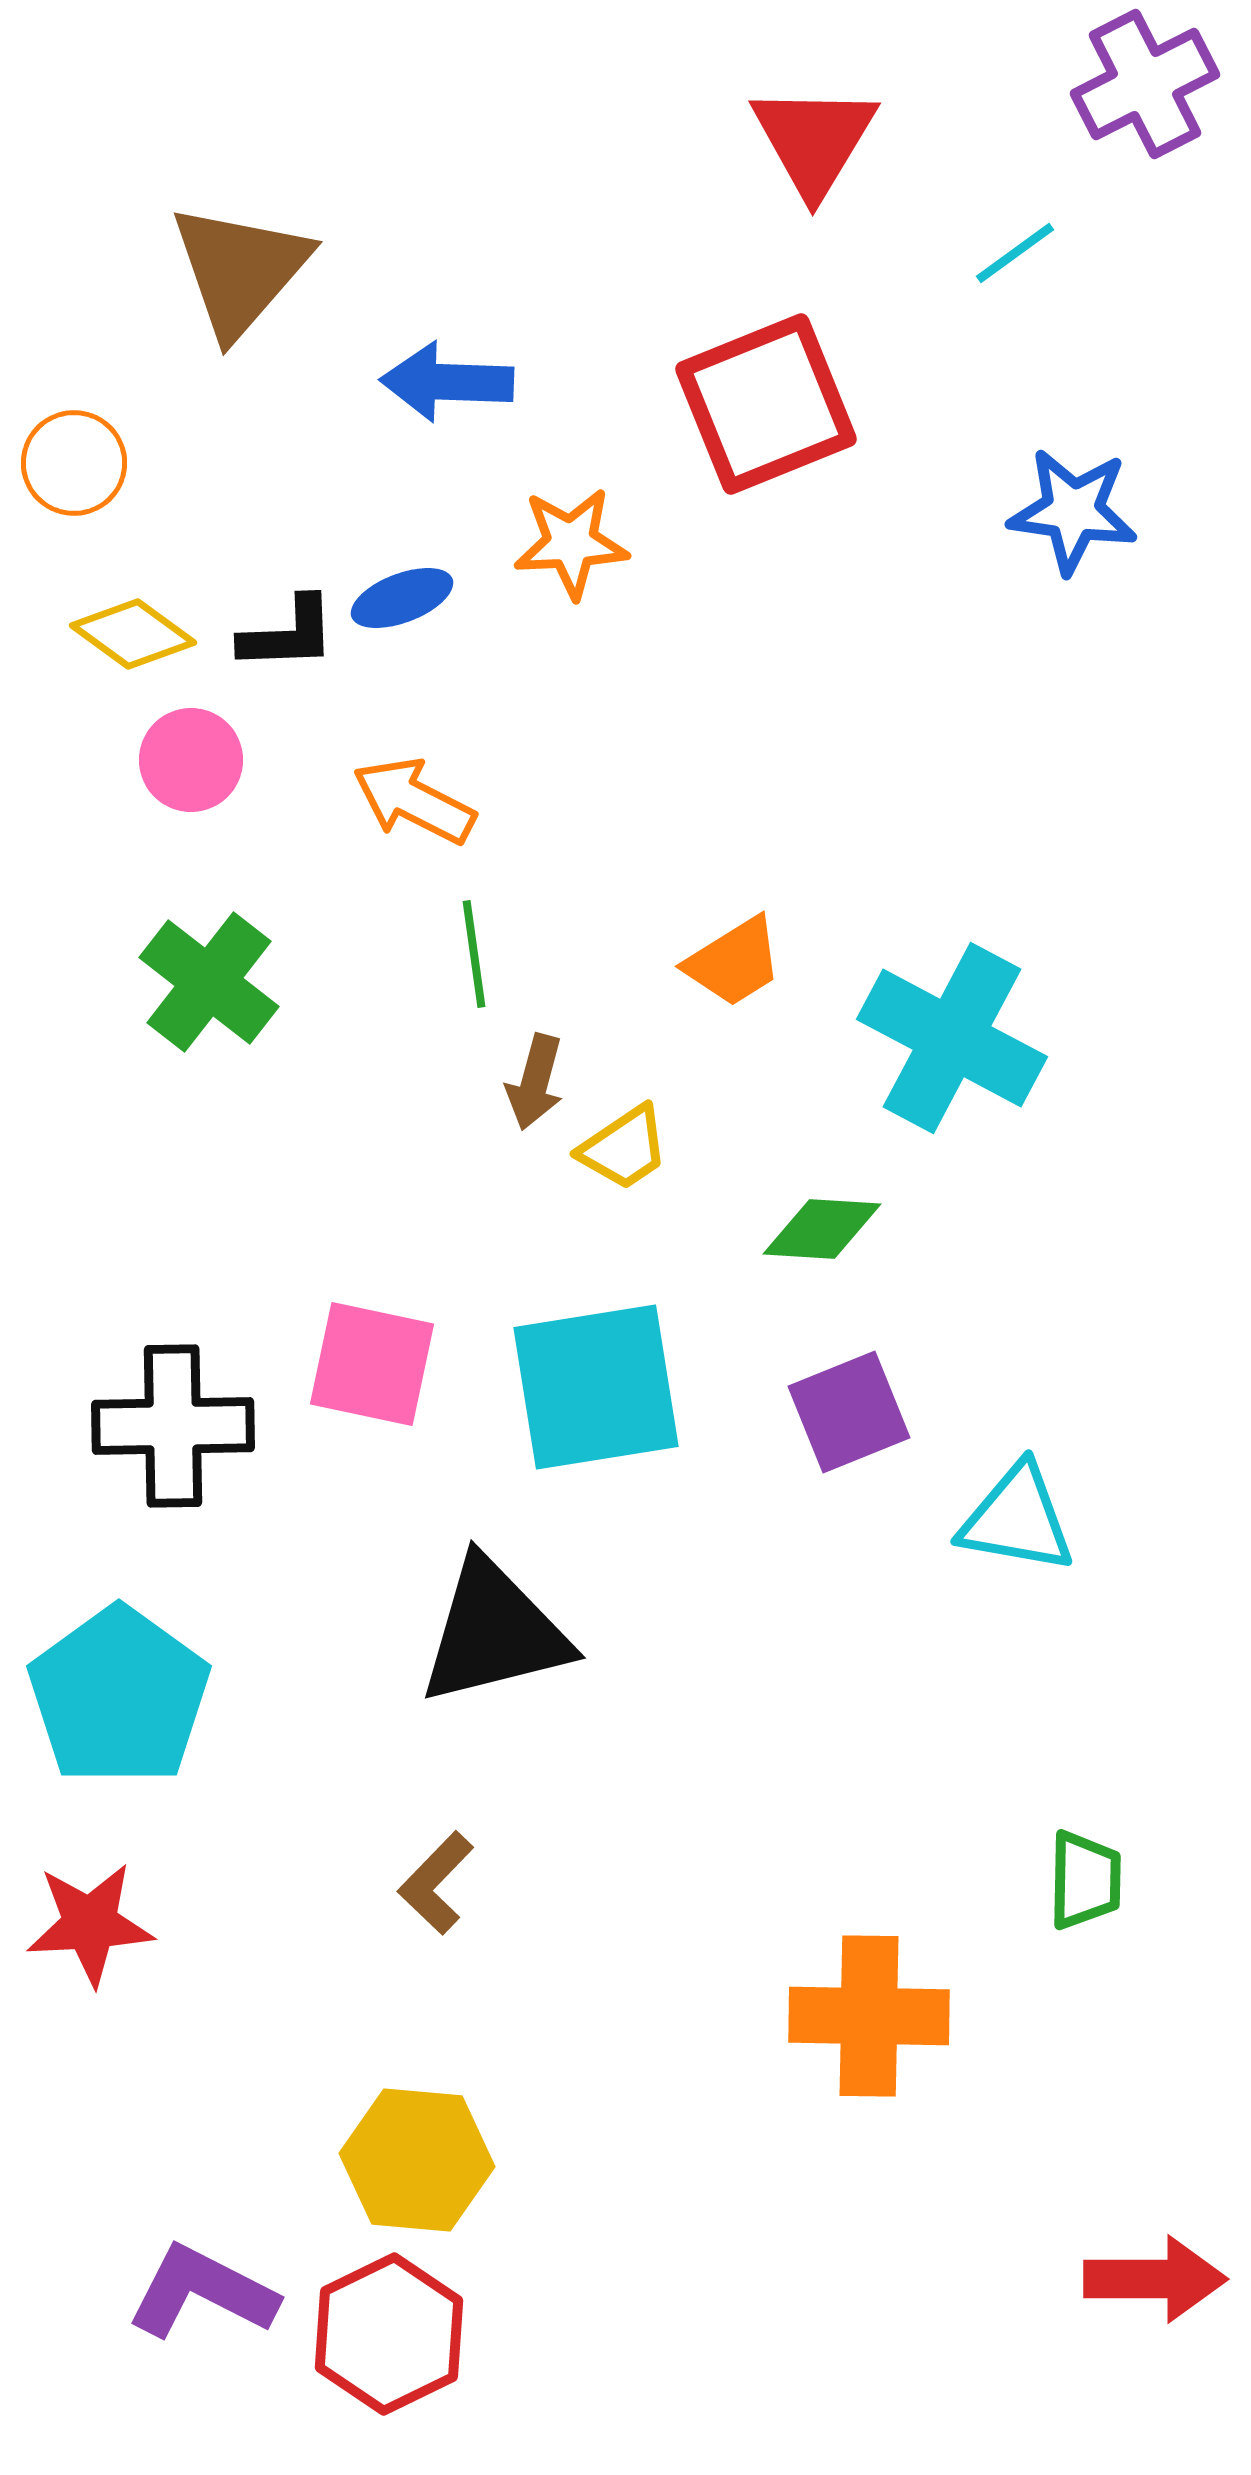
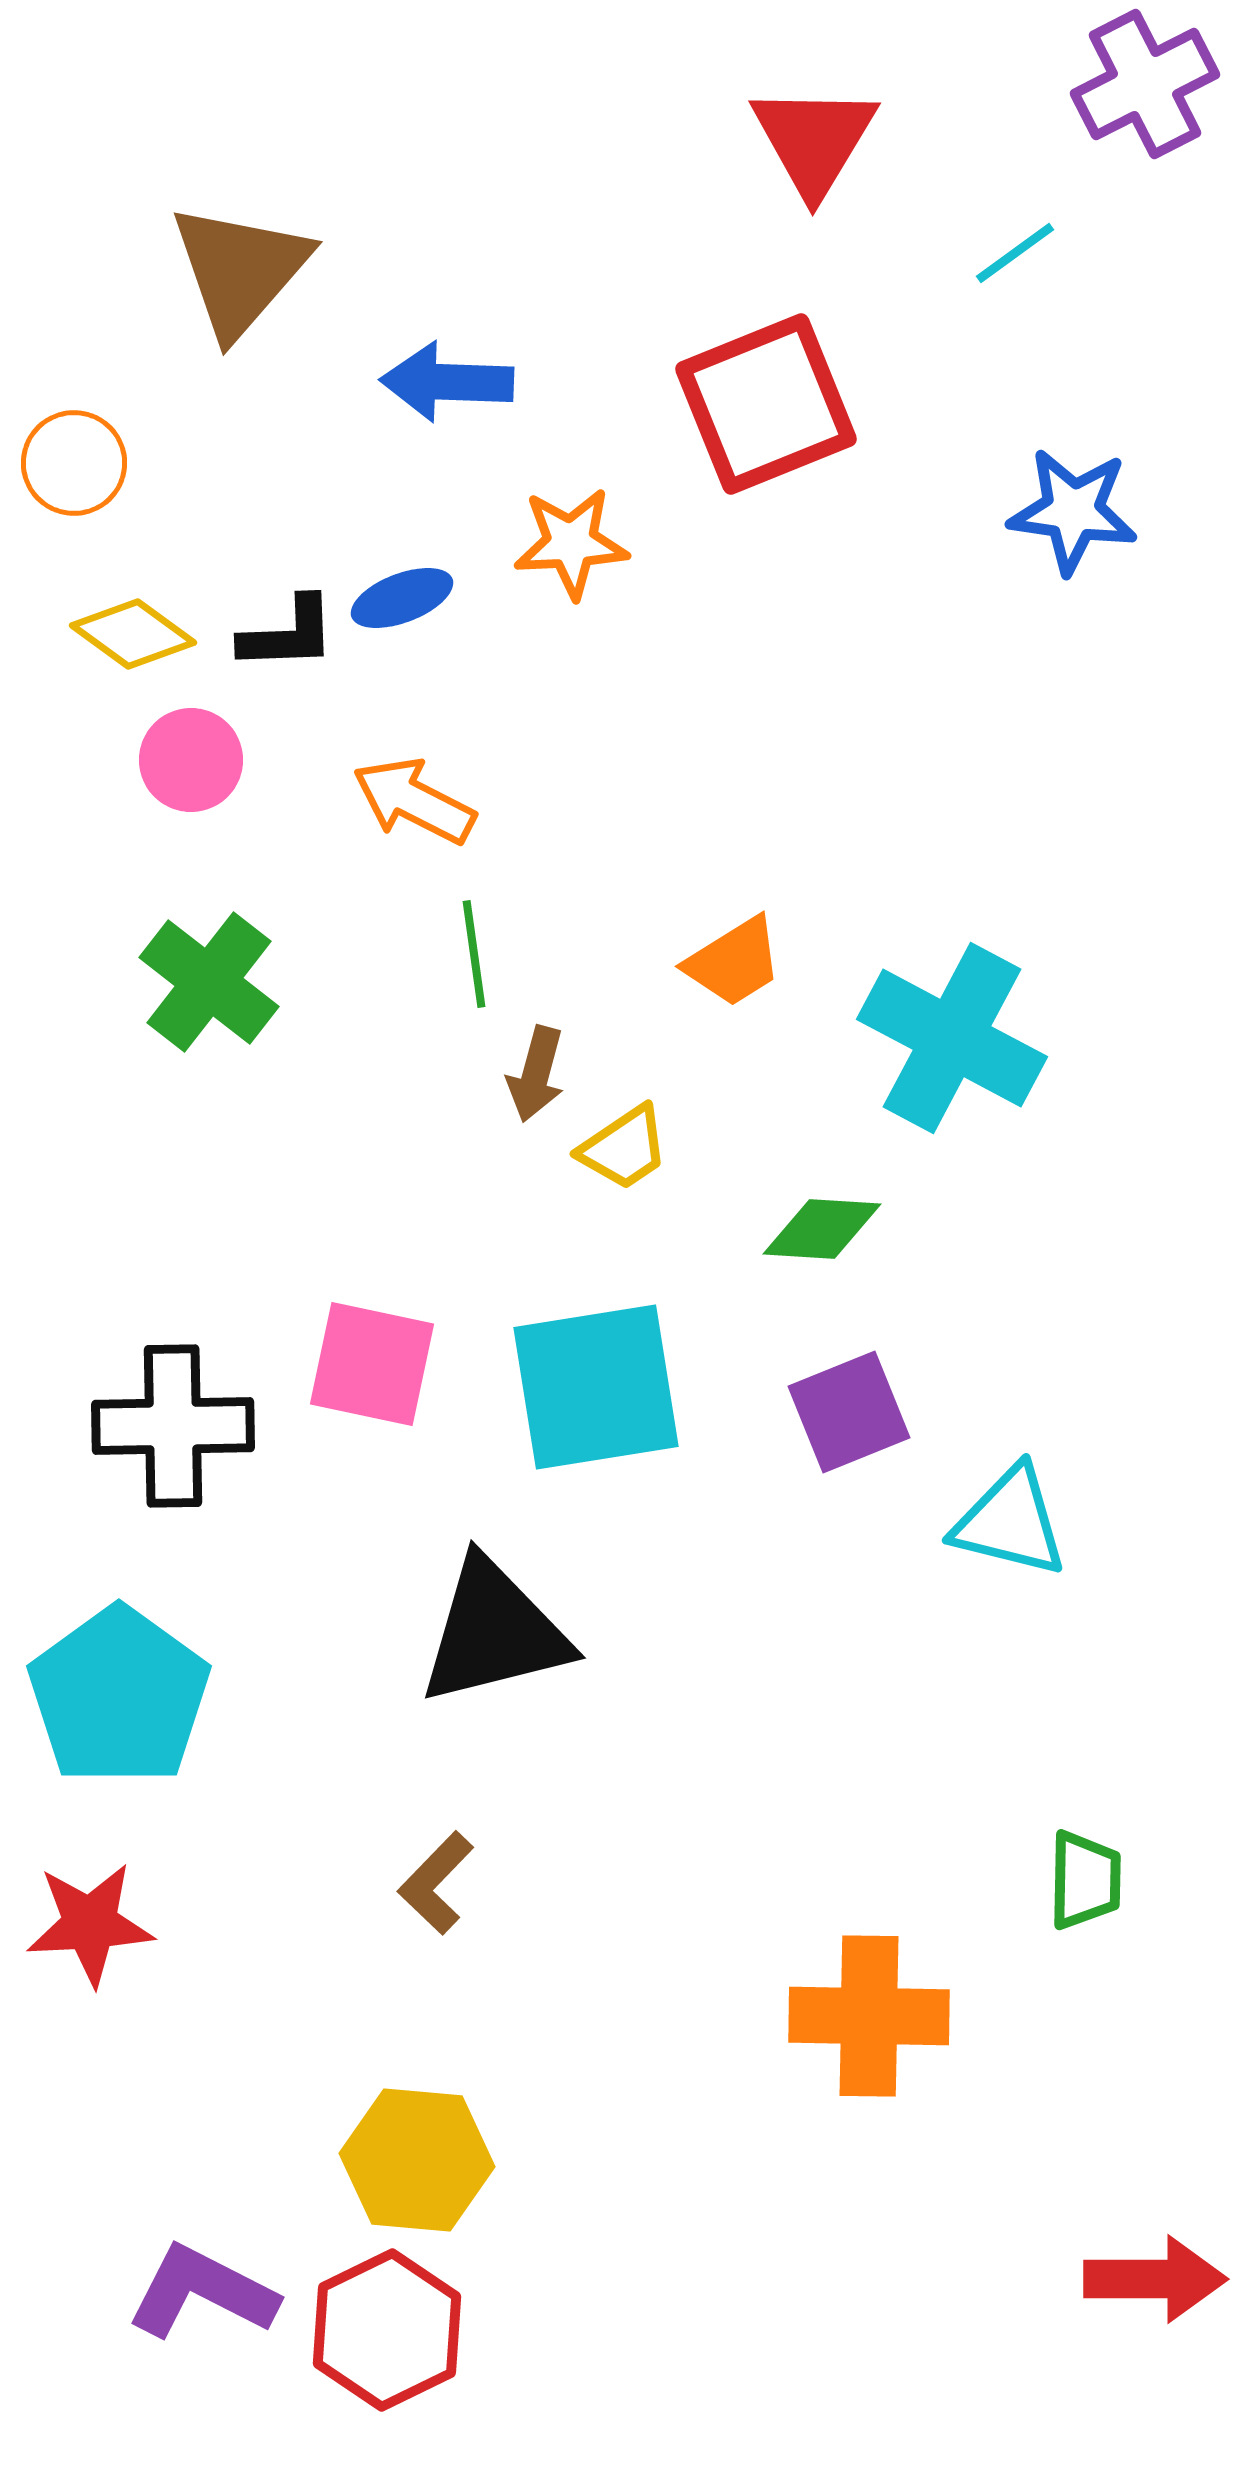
brown arrow: moved 1 px right, 8 px up
cyan triangle: moved 7 px left, 3 px down; rotated 4 degrees clockwise
red hexagon: moved 2 px left, 4 px up
